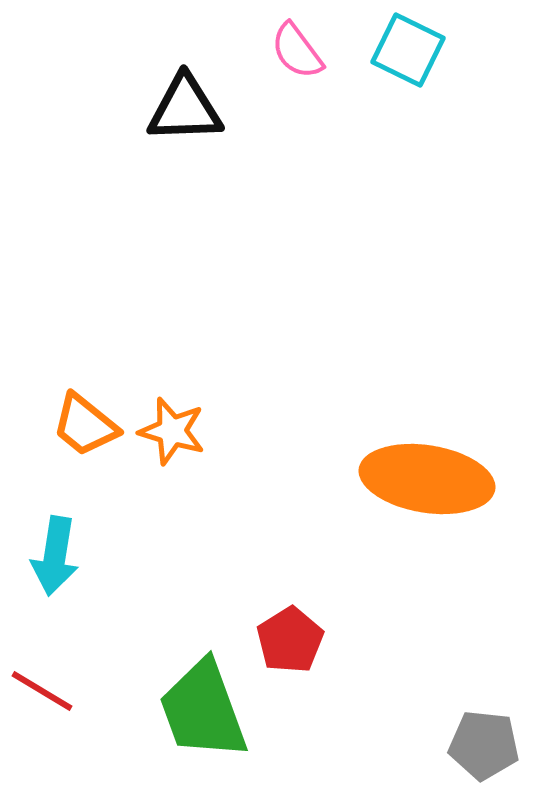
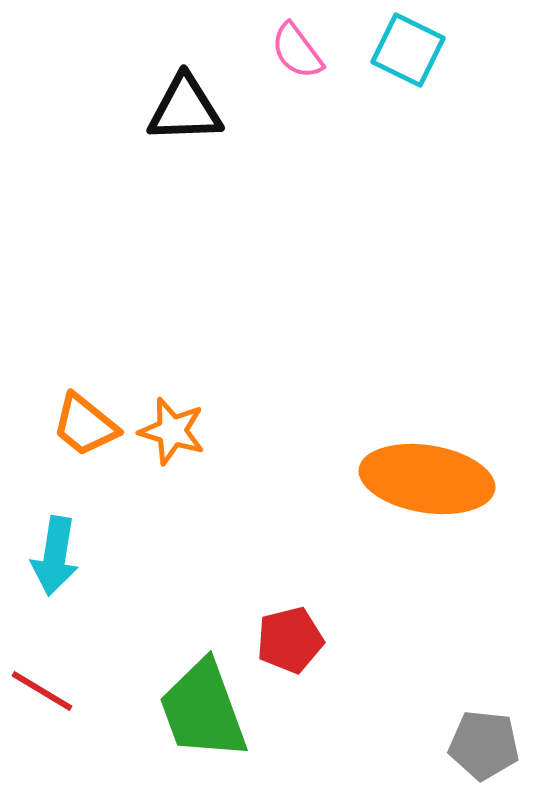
red pentagon: rotated 18 degrees clockwise
